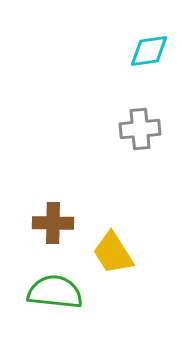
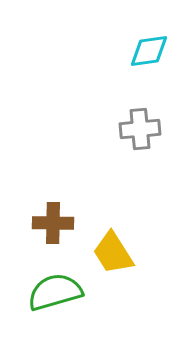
green semicircle: rotated 22 degrees counterclockwise
